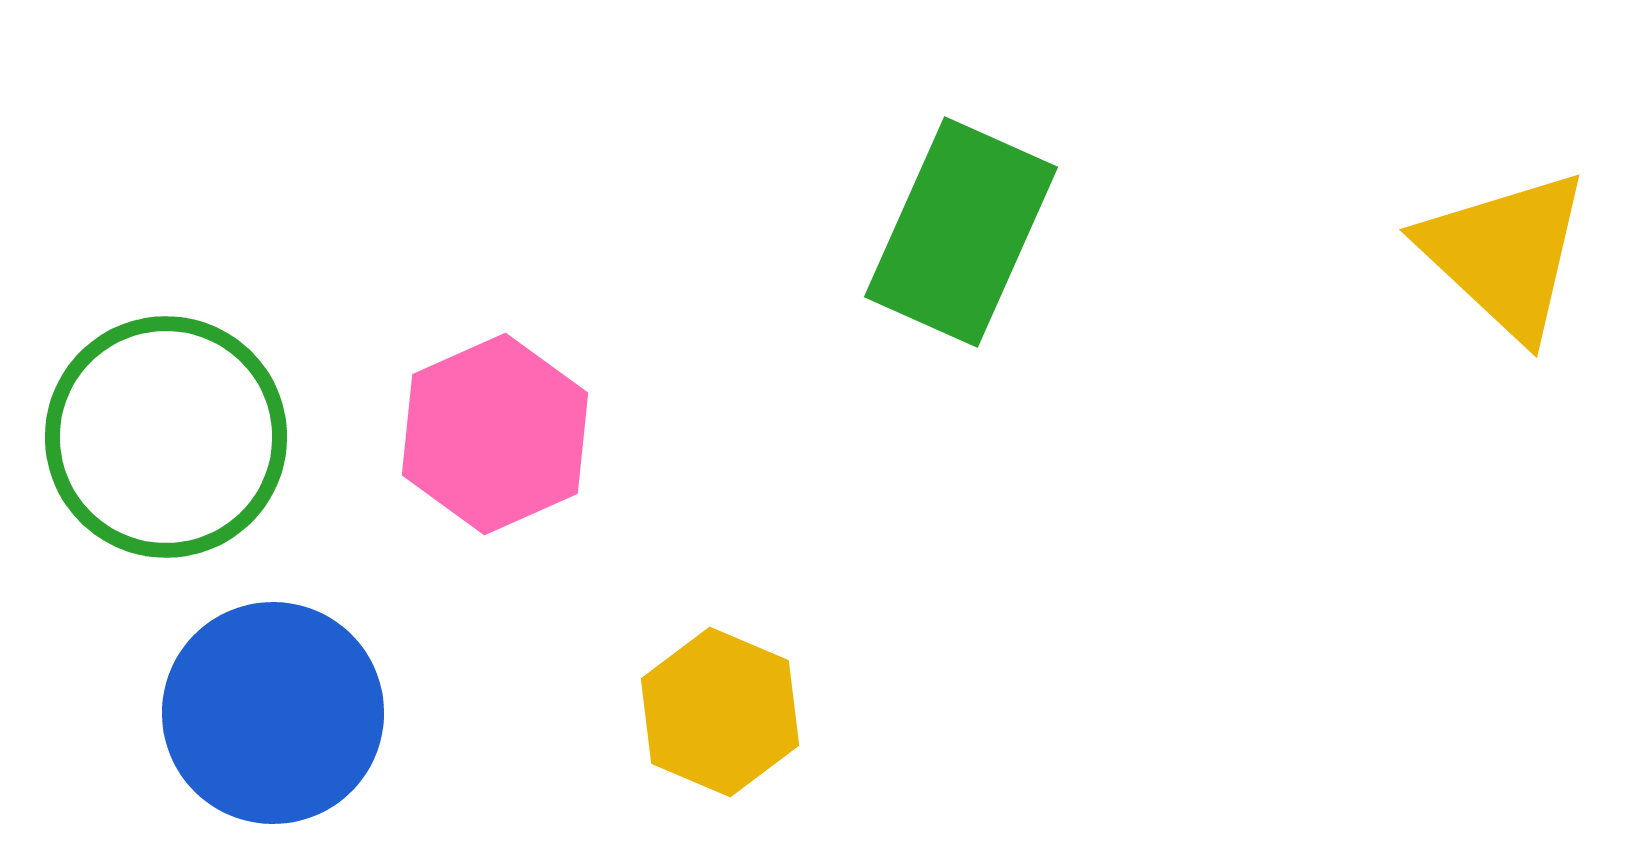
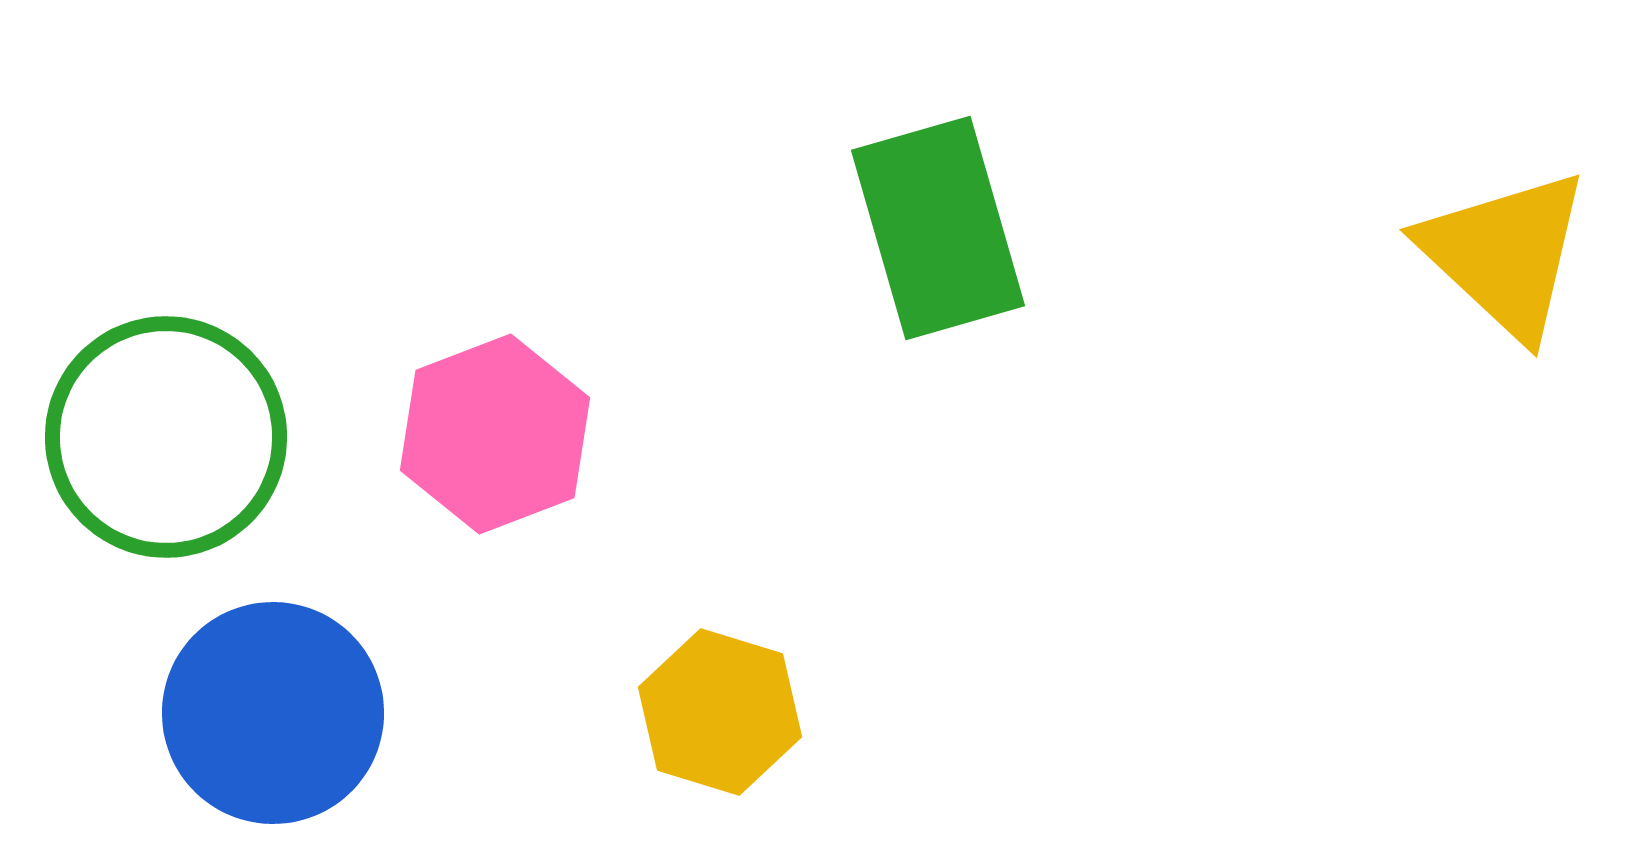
green rectangle: moved 23 px left, 4 px up; rotated 40 degrees counterclockwise
pink hexagon: rotated 3 degrees clockwise
yellow hexagon: rotated 6 degrees counterclockwise
